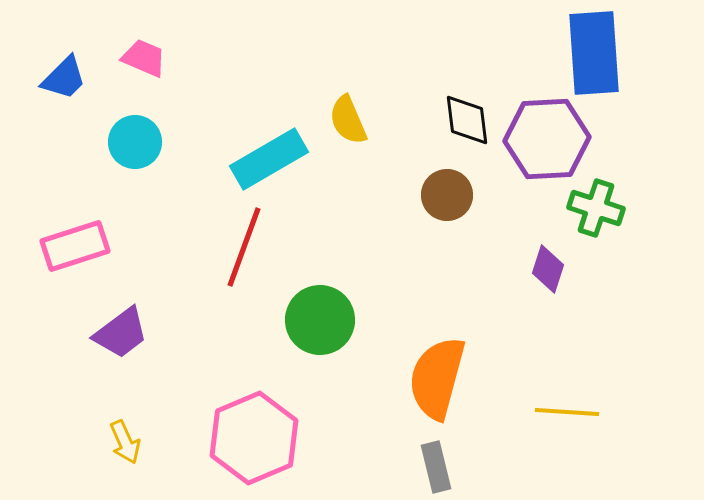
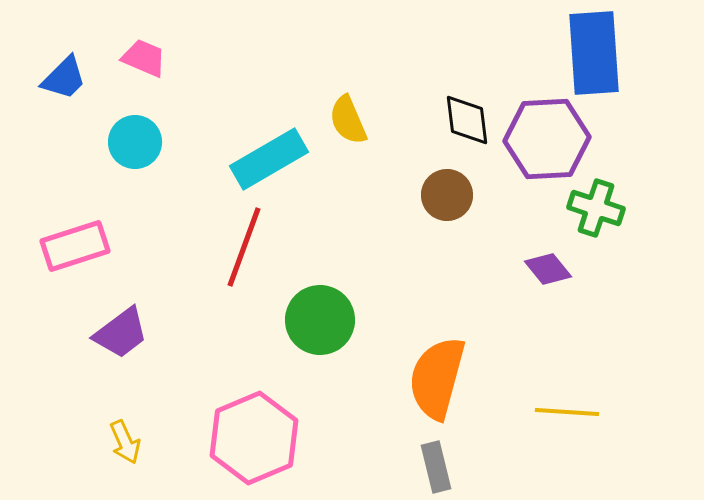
purple diamond: rotated 57 degrees counterclockwise
